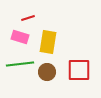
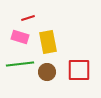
yellow rectangle: rotated 20 degrees counterclockwise
